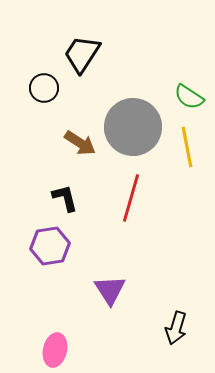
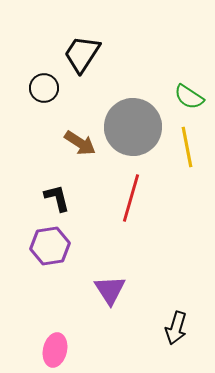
black L-shape: moved 8 px left
